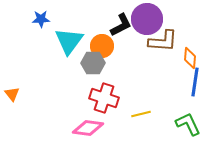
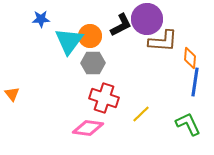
orange circle: moved 12 px left, 10 px up
yellow line: rotated 30 degrees counterclockwise
